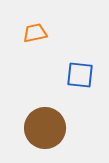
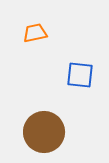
brown circle: moved 1 px left, 4 px down
